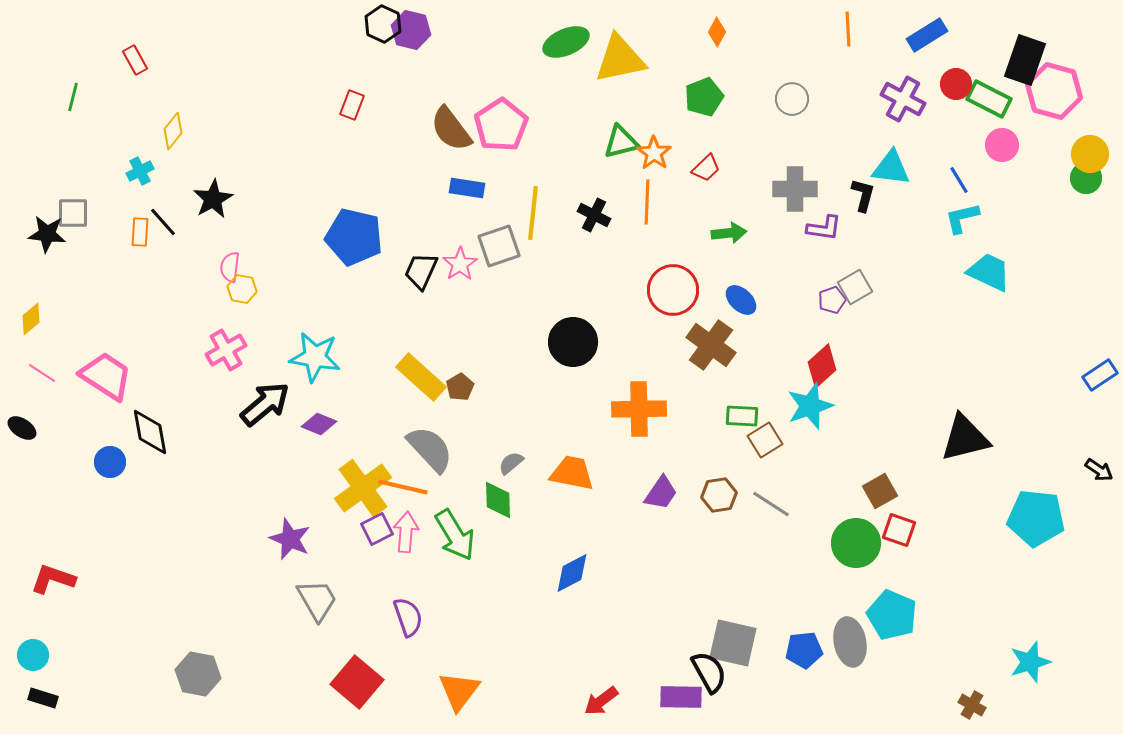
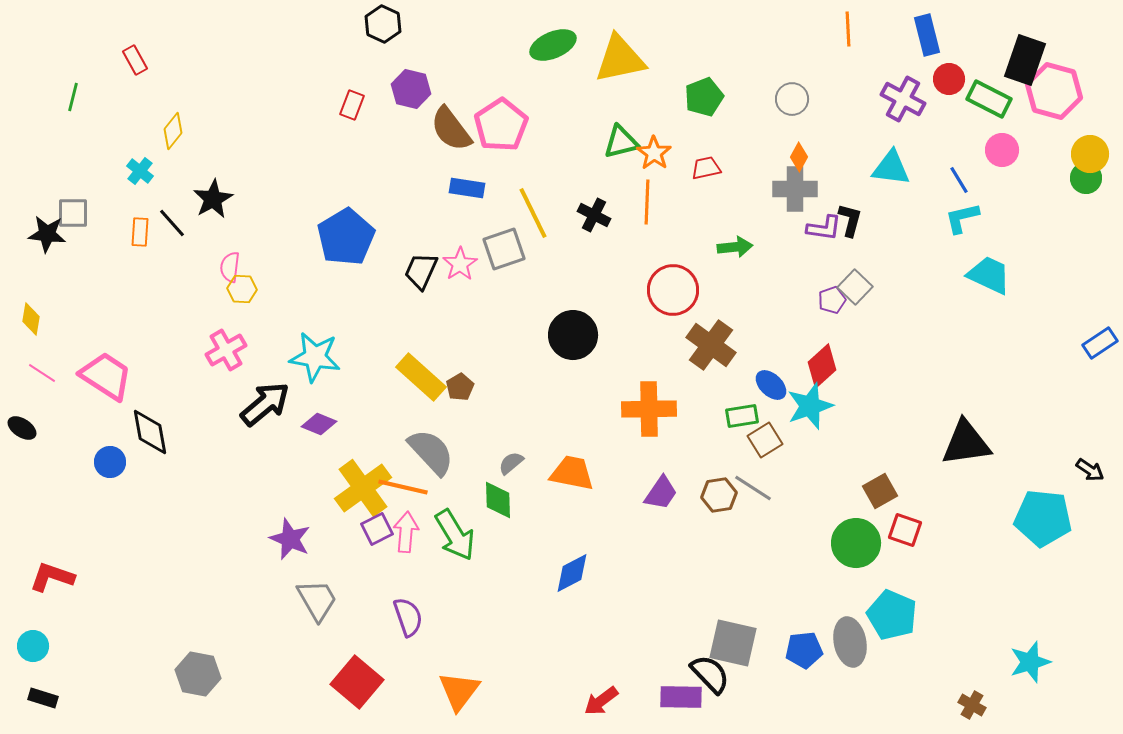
purple hexagon at (411, 30): moved 59 px down
orange diamond at (717, 32): moved 82 px right, 125 px down
blue rectangle at (927, 35): rotated 72 degrees counterclockwise
green ellipse at (566, 42): moved 13 px left, 3 px down
red circle at (956, 84): moved 7 px left, 5 px up
pink circle at (1002, 145): moved 5 px down
red trapezoid at (706, 168): rotated 148 degrees counterclockwise
cyan cross at (140, 171): rotated 24 degrees counterclockwise
black L-shape at (863, 195): moved 13 px left, 25 px down
yellow line at (533, 213): rotated 32 degrees counterclockwise
black line at (163, 222): moved 9 px right, 1 px down
green arrow at (729, 233): moved 6 px right, 14 px down
blue pentagon at (354, 237): moved 8 px left; rotated 28 degrees clockwise
gray square at (499, 246): moved 5 px right, 3 px down
cyan trapezoid at (989, 272): moved 3 px down
gray square at (855, 287): rotated 16 degrees counterclockwise
yellow hexagon at (242, 289): rotated 8 degrees counterclockwise
blue ellipse at (741, 300): moved 30 px right, 85 px down
yellow diamond at (31, 319): rotated 40 degrees counterclockwise
black circle at (573, 342): moved 7 px up
blue rectangle at (1100, 375): moved 32 px up
orange cross at (639, 409): moved 10 px right
green rectangle at (742, 416): rotated 12 degrees counterclockwise
black triangle at (965, 438): moved 1 px right, 5 px down; rotated 6 degrees clockwise
gray semicircle at (430, 449): moved 1 px right, 3 px down
black arrow at (1099, 470): moved 9 px left
gray line at (771, 504): moved 18 px left, 16 px up
cyan pentagon at (1036, 518): moved 7 px right
red square at (899, 530): moved 6 px right
red L-shape at (53, 579): moved 1 px left, 2 px up
cyan circle at (33, 655): moved 9 px up
black semicircle at (709, 672): moved 1 px right, 2 px down; rotated 15 degrees counterclockwise
